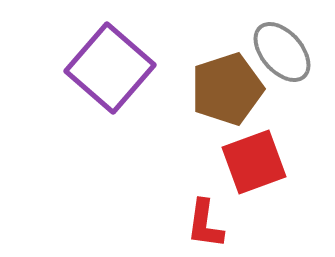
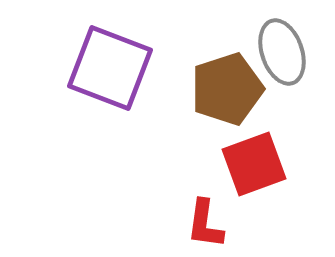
gray ellipse: rotated 22 degrees clockwise
purple square: rotated 20 degrees counterclockwise
red square: moved 2 px down
